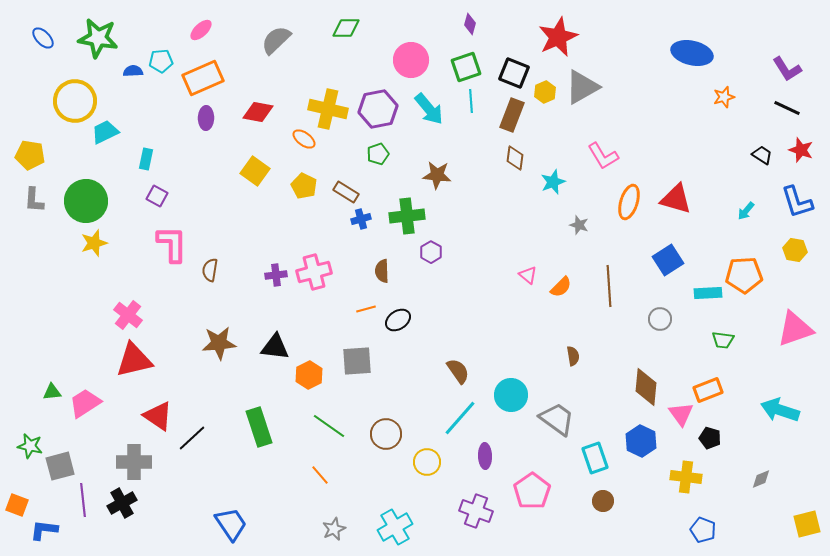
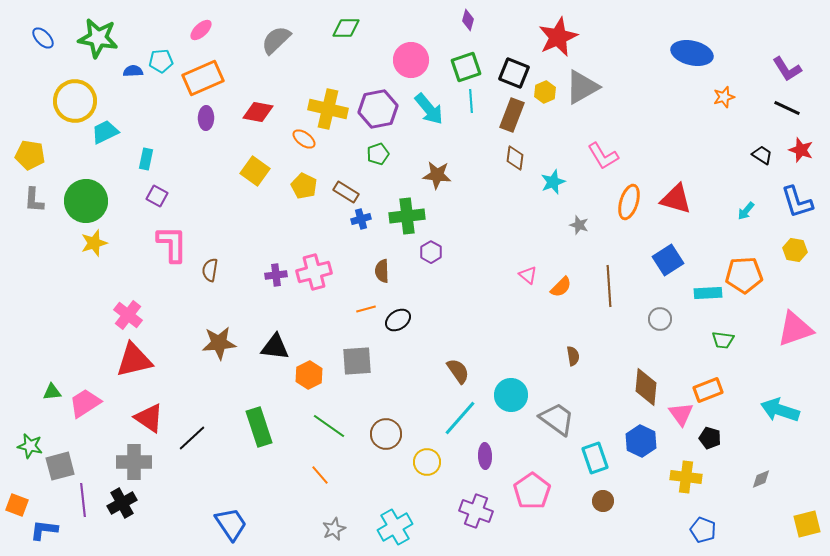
purple diamond at (470, 24): moved 2 px left, 4 px up
red triangle at (158, 416): moved 9 px left, 2 px down
